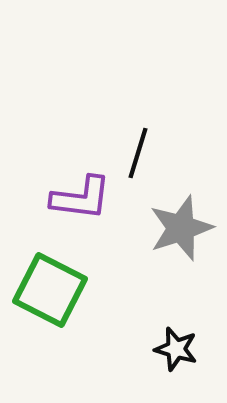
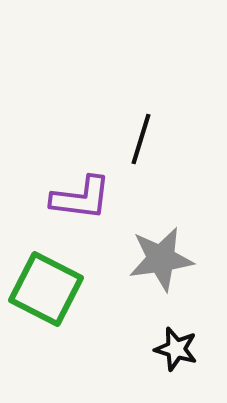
black line: moved 3 px right, 14 px up
gray star: moved 20 px left, 31 px down; rotated 10 degrees clockwise
green square: moved 4 px left, 1 px up
